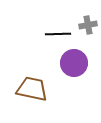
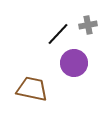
black line: rotated 45 degrees counterclockwise
